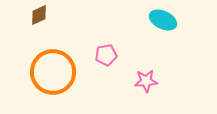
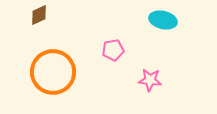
cyan ellipse: rotated 12 degrees counterclockwise
pink pentagon: moved 7 px right, 5 px up
pink star: moved 4 px right, 1 px up; rotated 10 degrees clockwise
